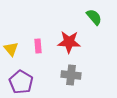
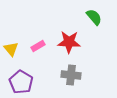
pink rectangle: rotated 64 degrees clockwise
